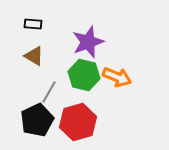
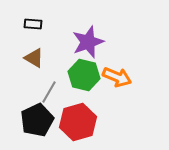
brown triangle: moved 2 px down
